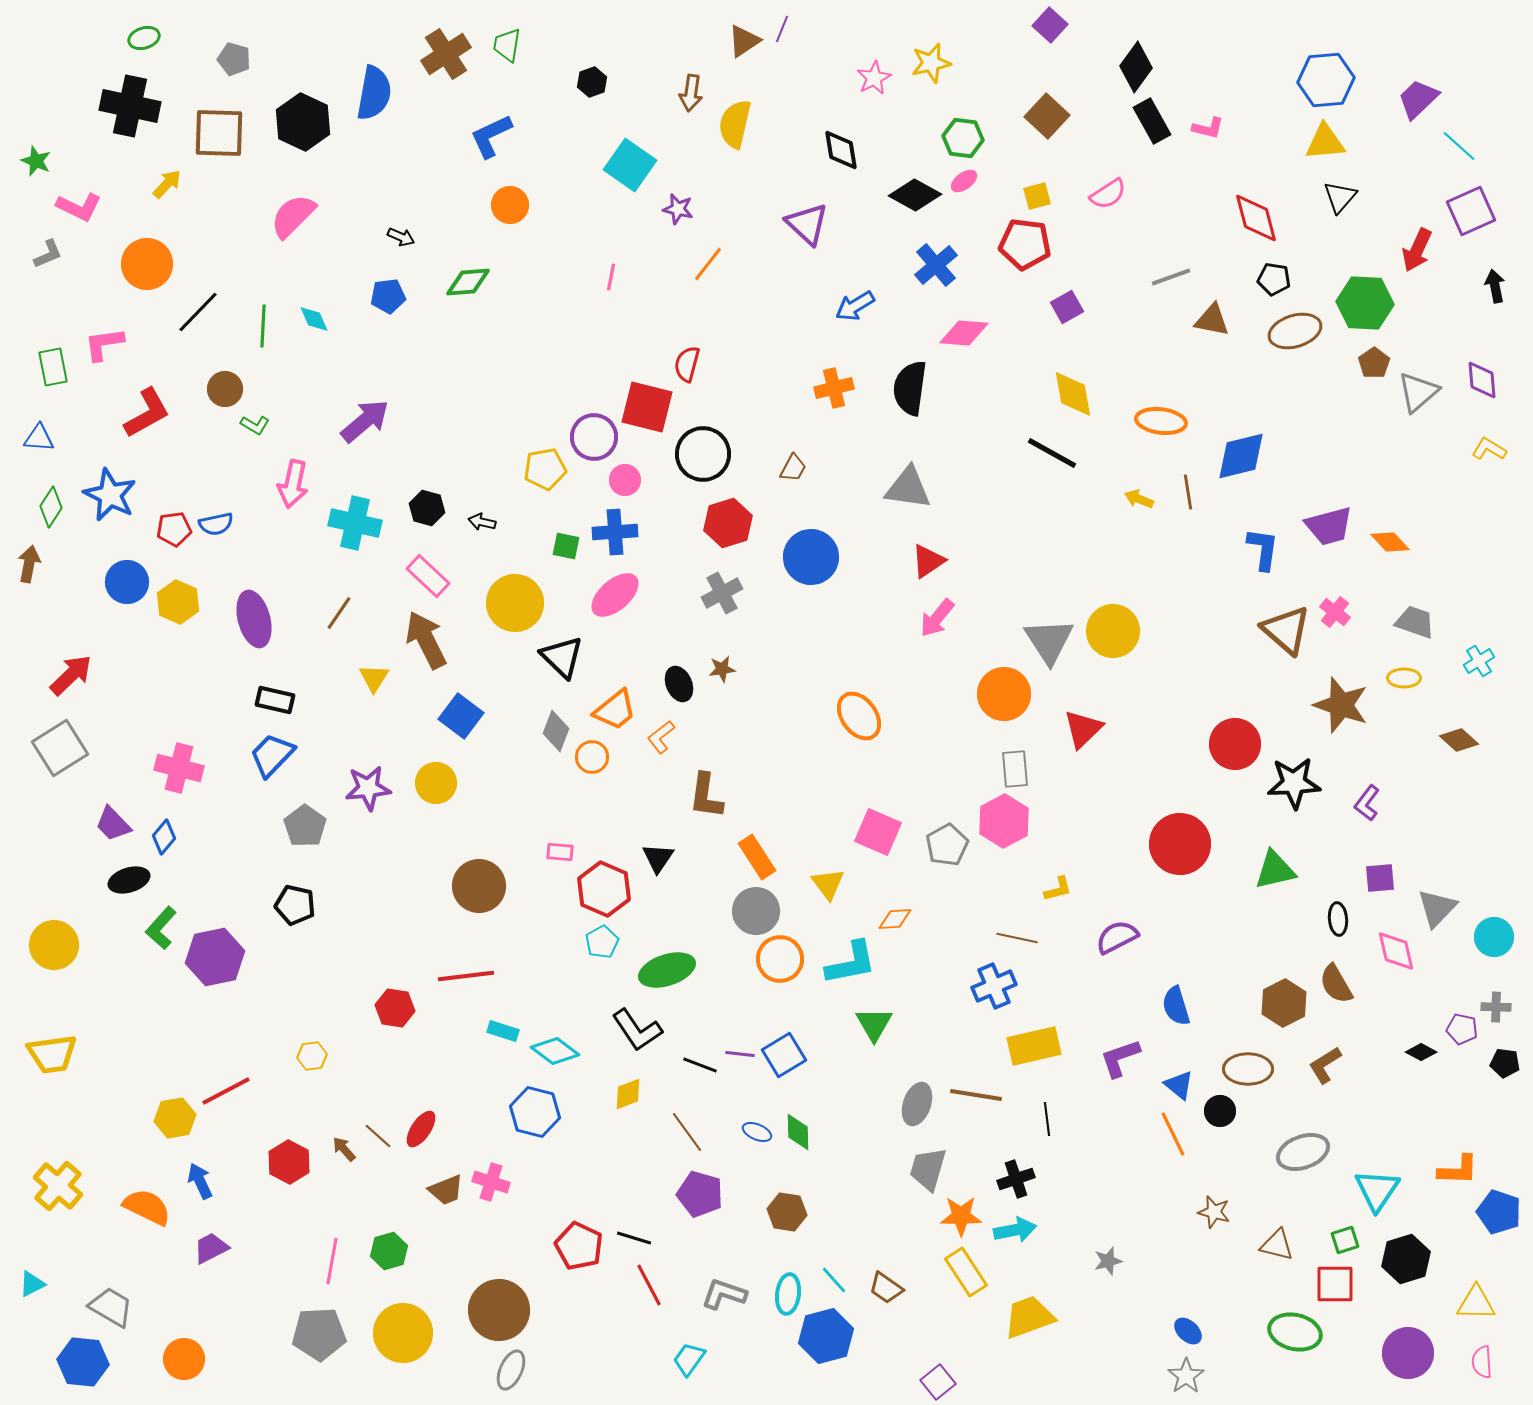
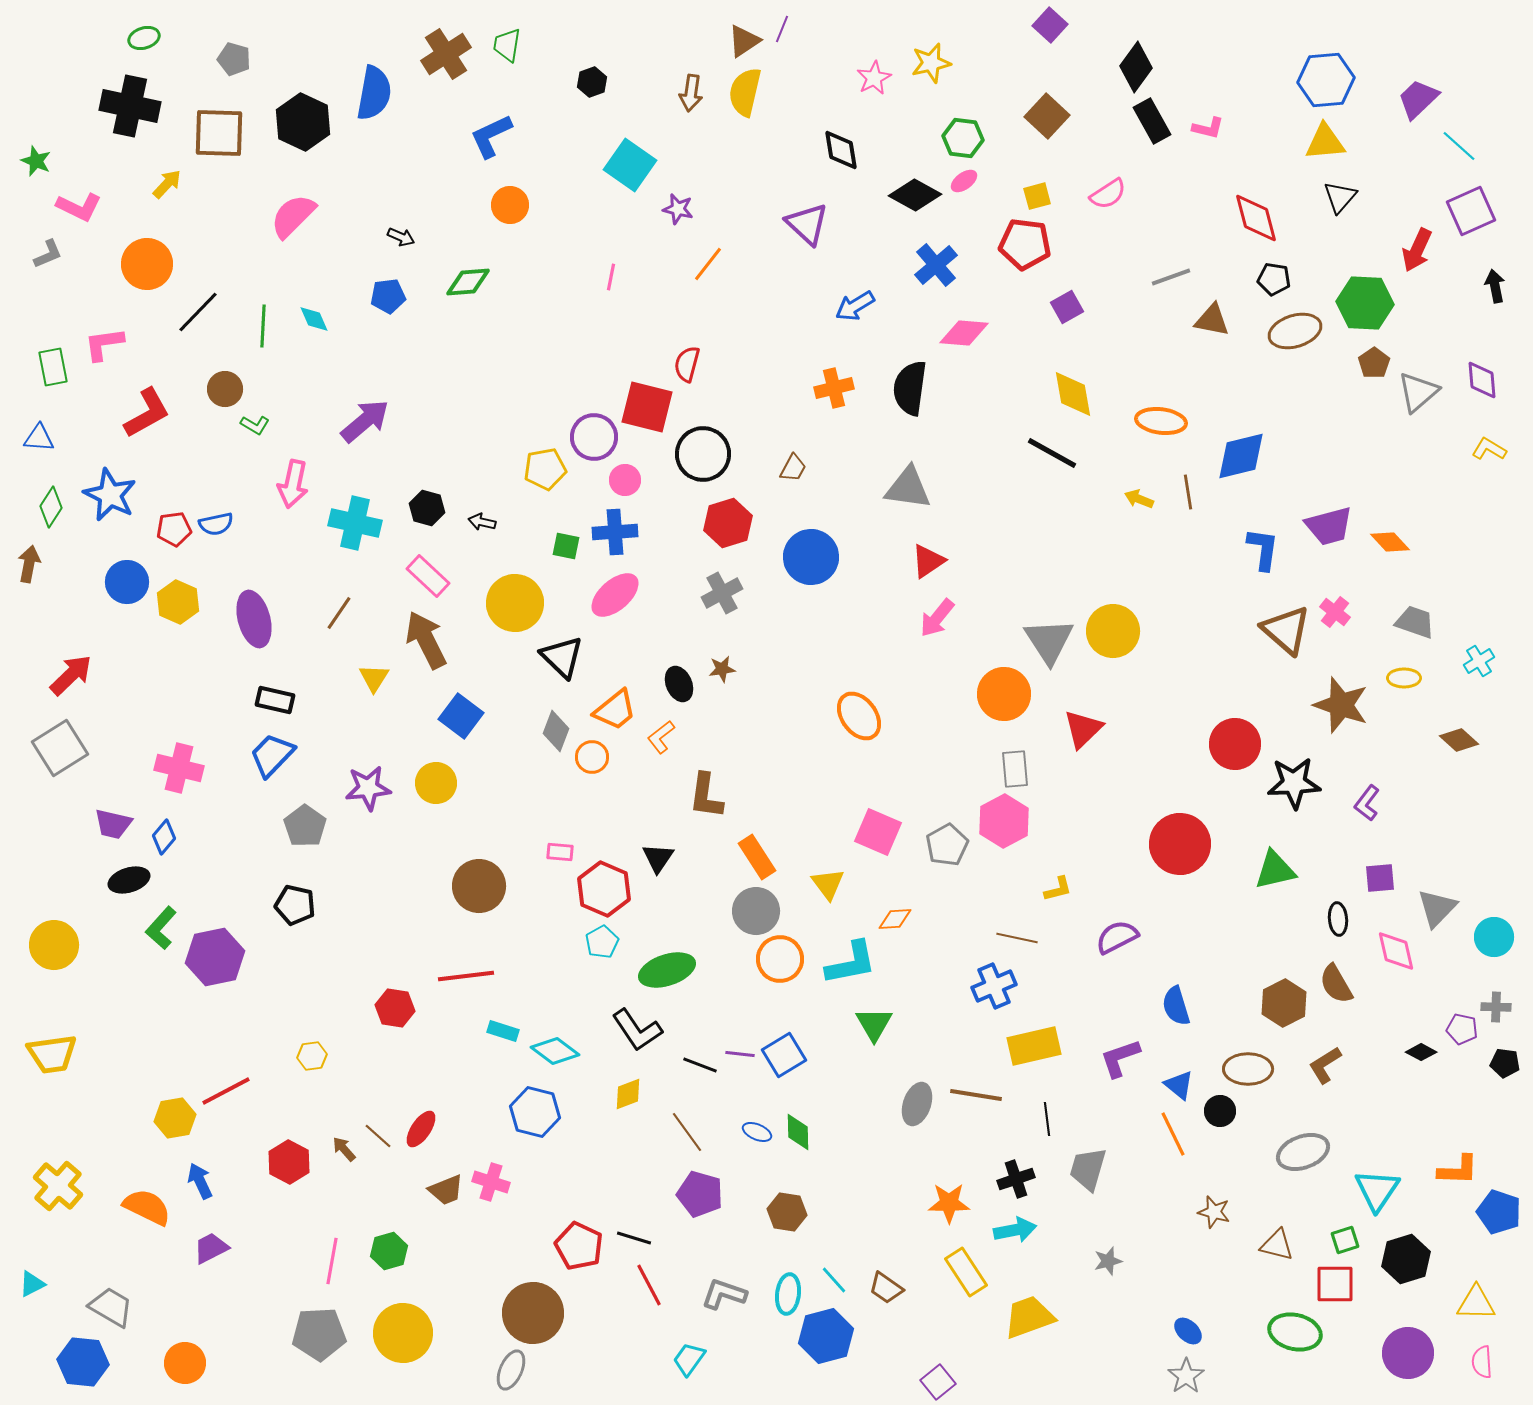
yellow semicircle at (735, 124): moved 10 px right, 32 px up
purple trapezoid at (113, 824): rotated 33 degrees counterclockwise
gray trapezoid at (928, 1169): moved 160 px right
orange star at (961, 1216): moved 12 px left, 13 px up
brown circle at (499, 1310): moved 34 px right, 3 px down
orange circle at (184, 1359): moved 1 px right, 4 px down
